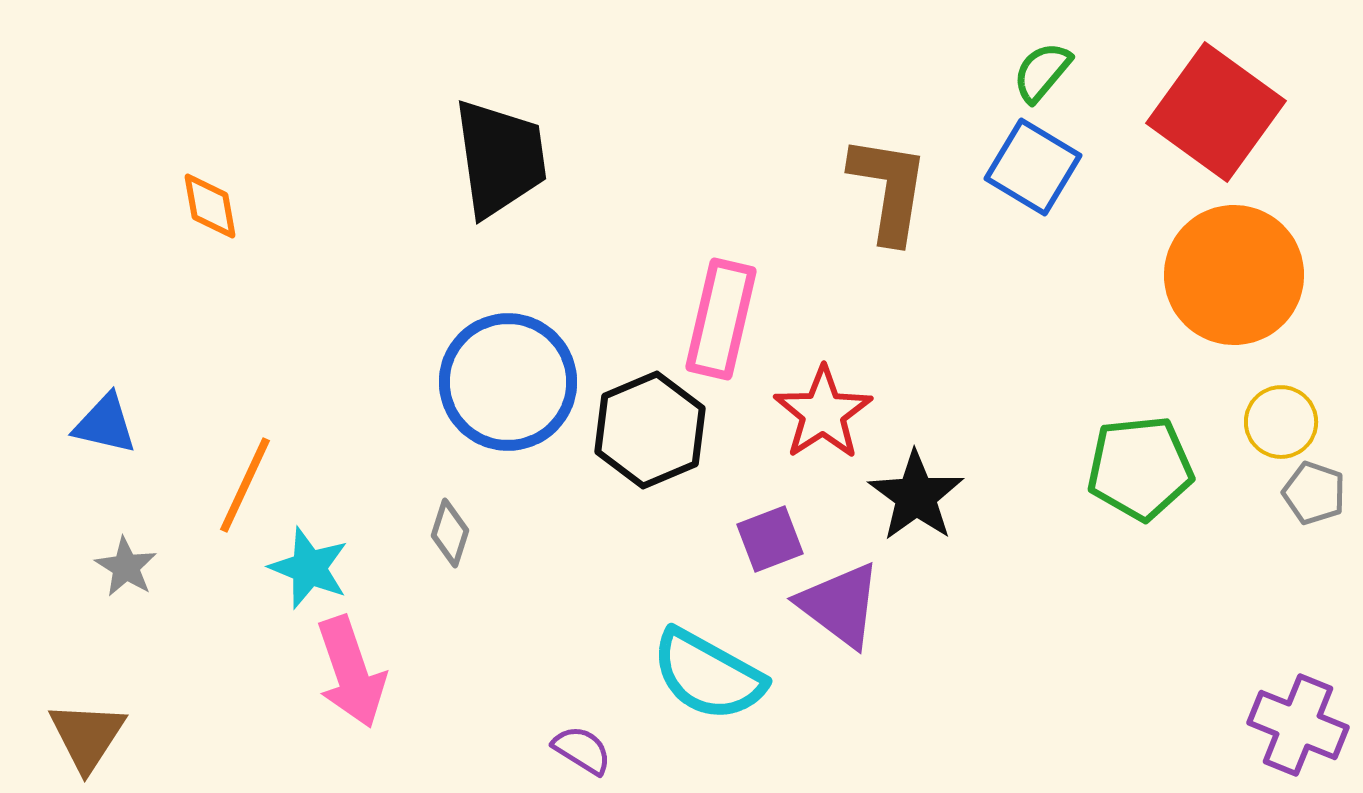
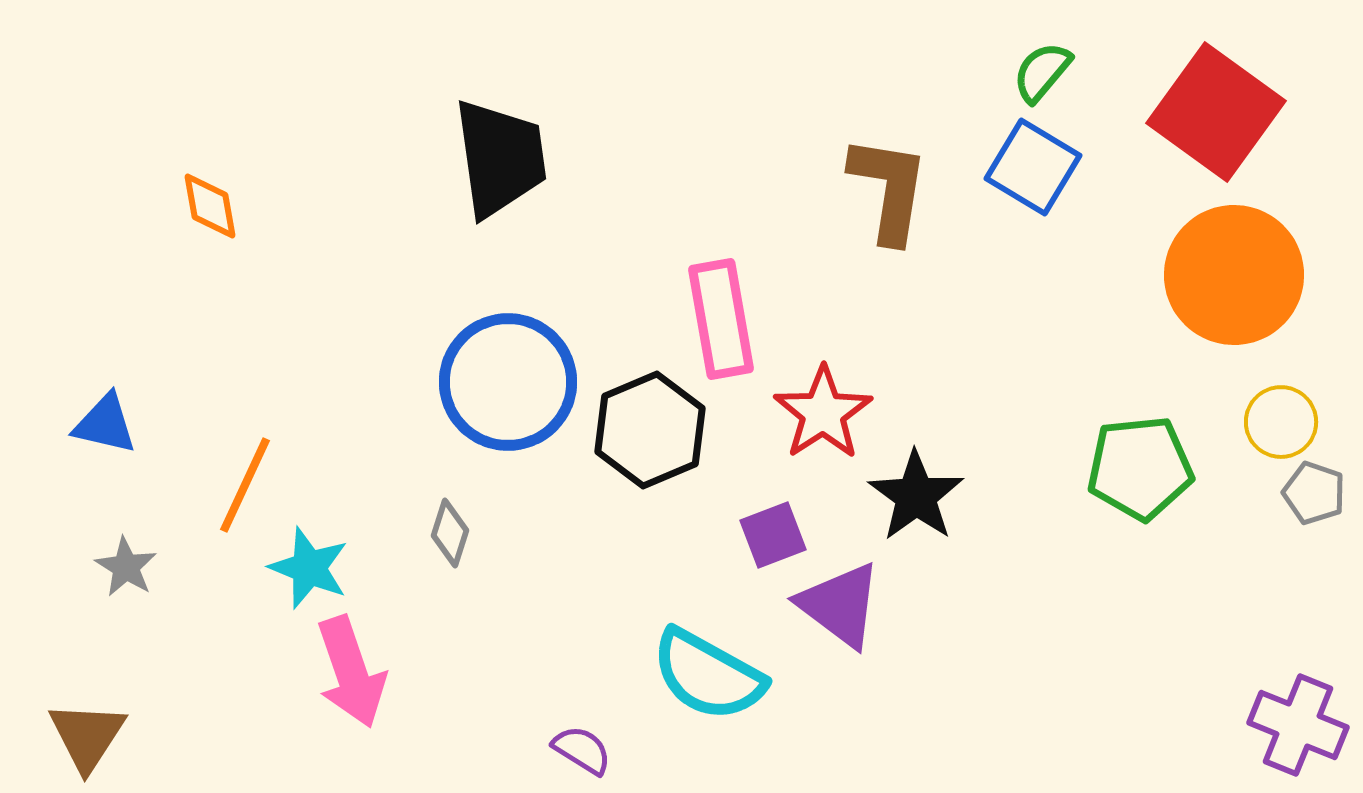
pink rectangle: rotated 23 degrees counterclockwise
purple square: moved 3 px right, 4 px up
